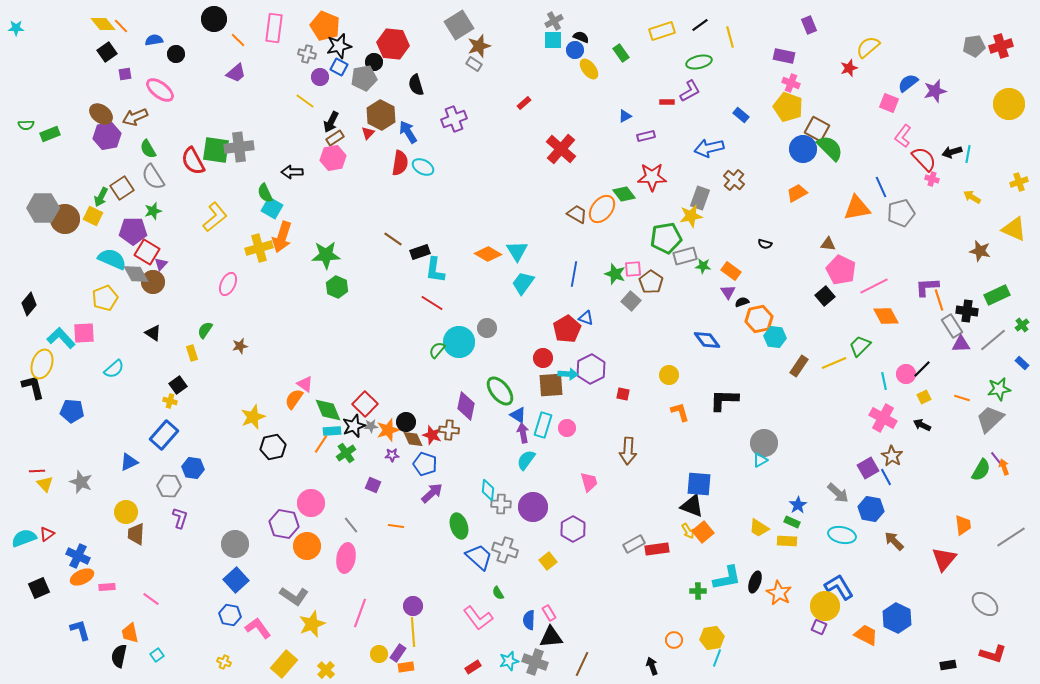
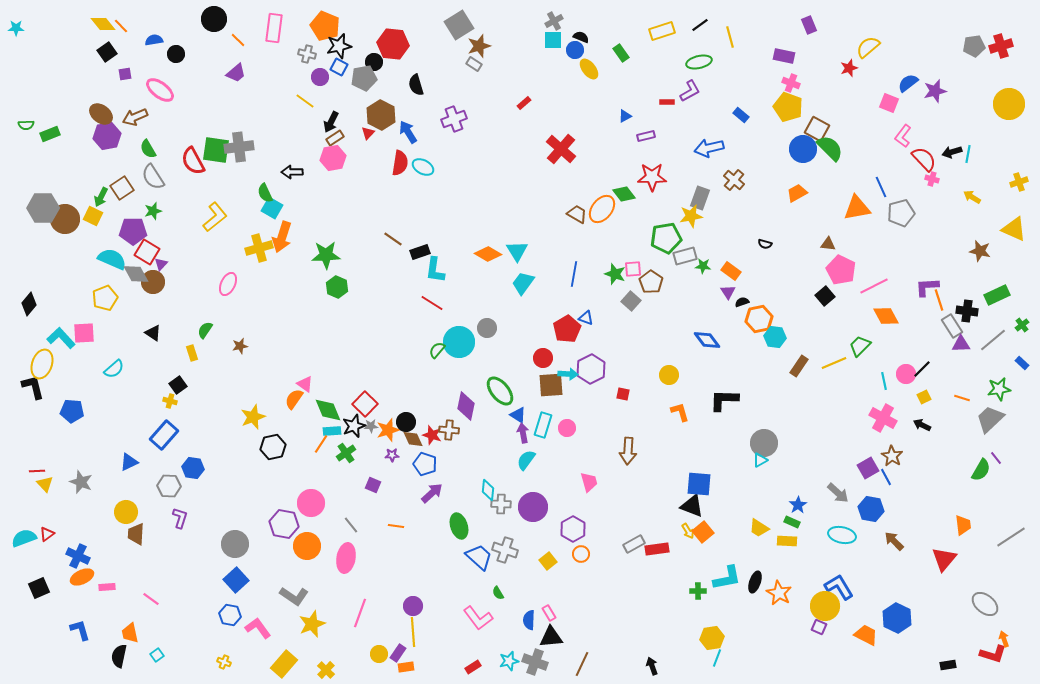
orange arrow at (1004, 467): moved 172 px down
orange circle at (674, 640): moved 93 px left, 86 px up
